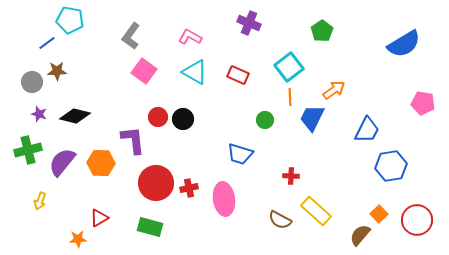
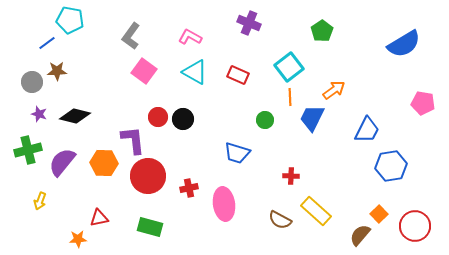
blue trapezoid at (240, 154): moved 3 px left, 1 px up
orange hexagon at (101, 163): moved 3 px right
red circle at (156, 183): moved 8 px left, 7 px up
pink ellipse at (224, 199): moved 5 px down
red triangle at (99, 218): rotated 18 degrees clockwise
red circle at (417, 220): moved 2 px left, 6 px down
